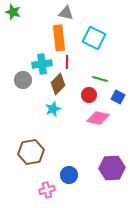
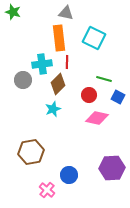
green line: moved 4 px right
pink diamond: moved 1 px left
pink cross: rotated 35 degrees counterclockwise
